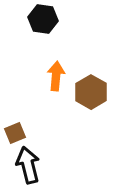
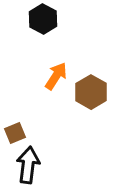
black hexagon: rotated 20 degrees clockwise
orange arrow: rotated 28 degrees clockwise
black arrow: rotated 21 degrees clockwise
